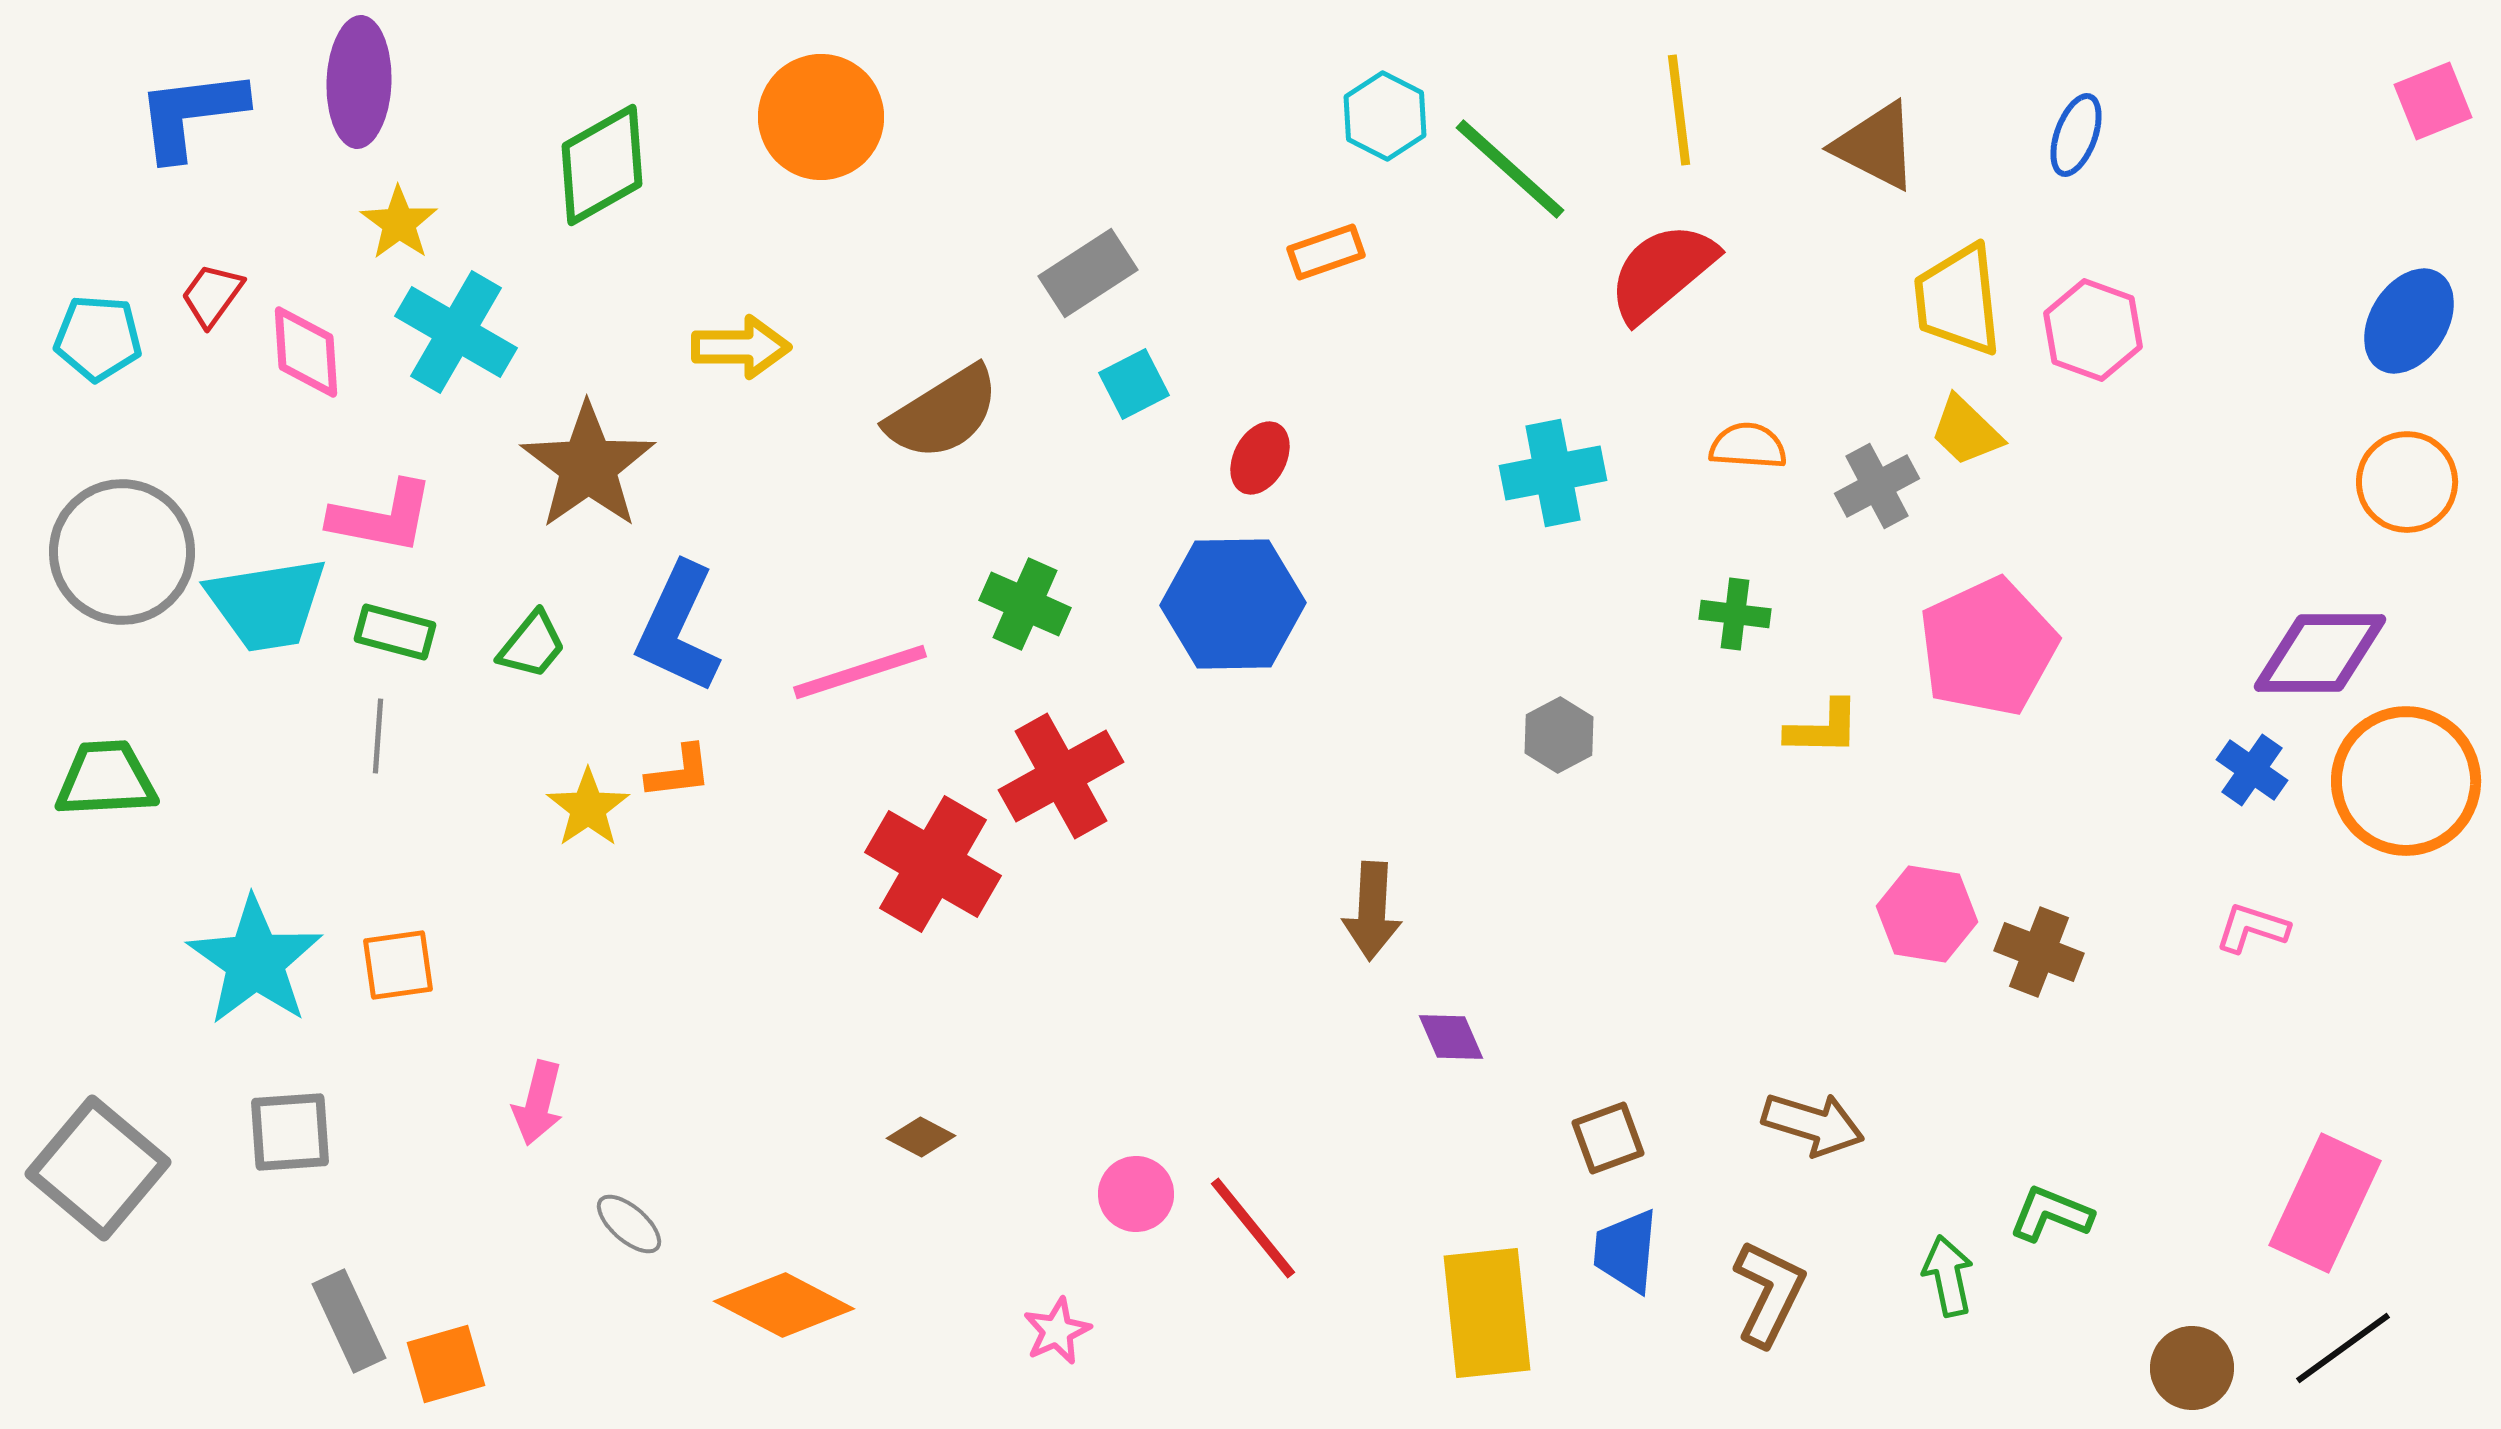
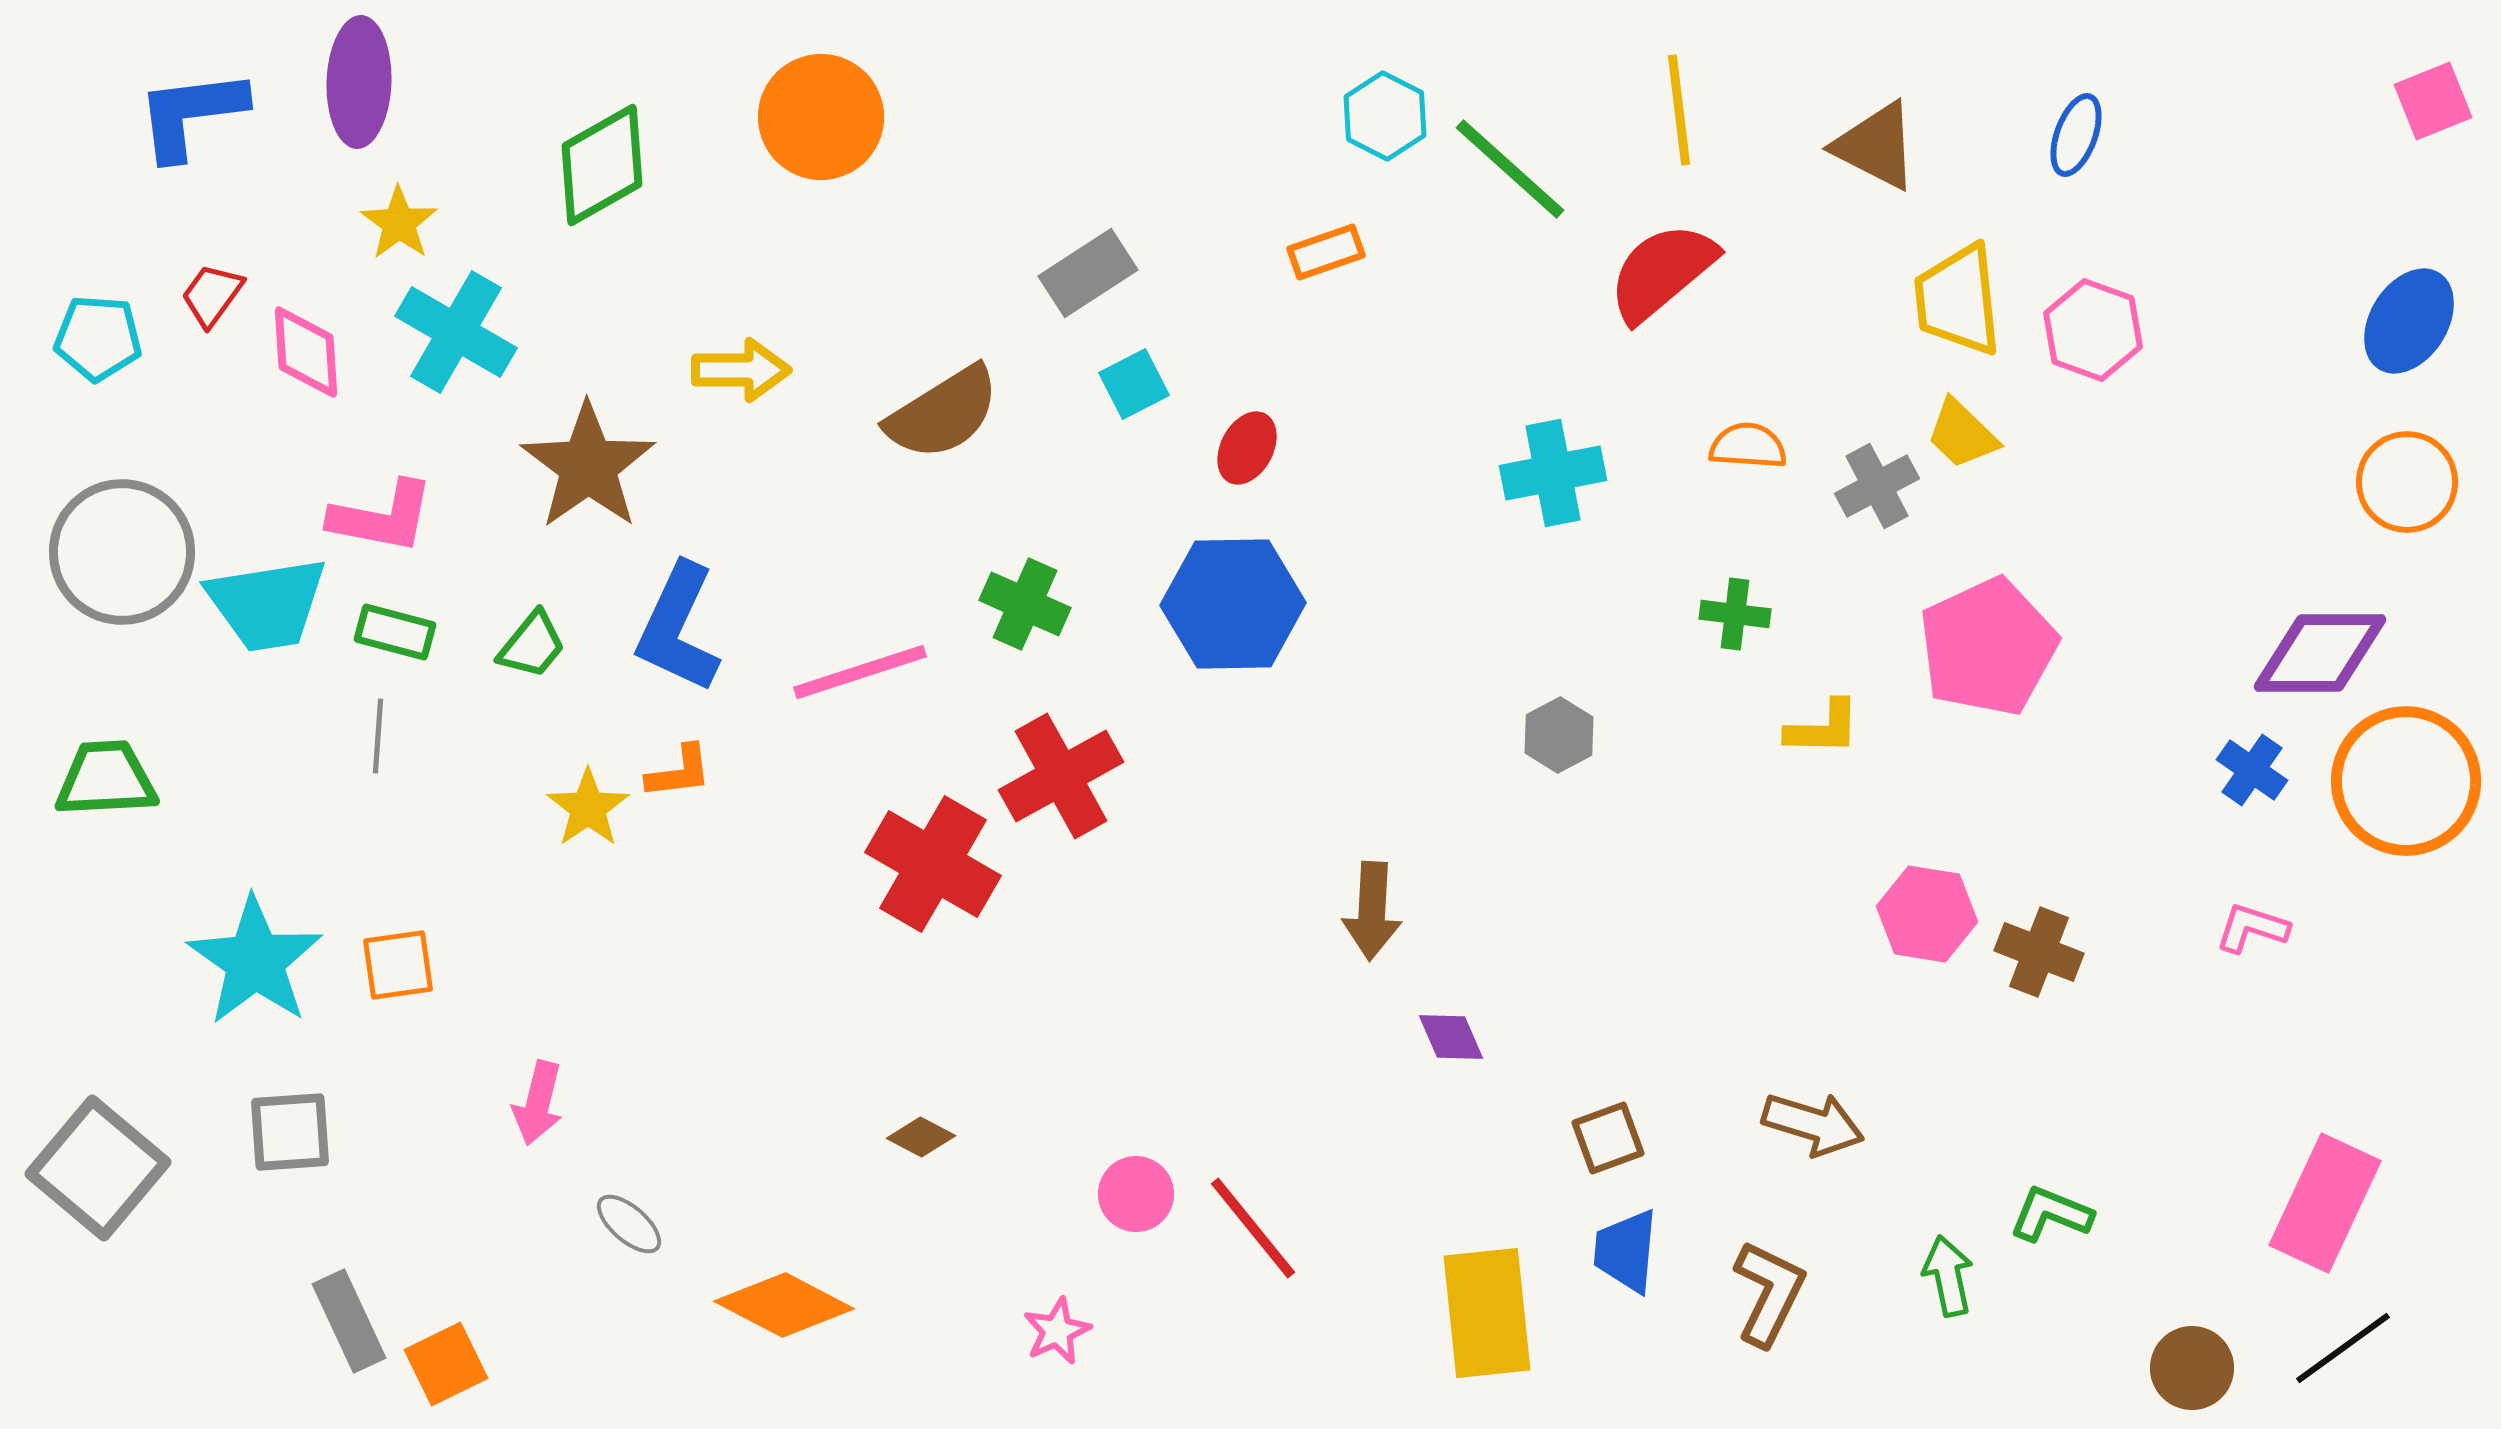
yellow arrow at (741, 347): moved 23 px down
yellow trapezoid at (1966, 431): moved 4 px left, 3 px down
red ellipse at (1260, 458): moved 13 px left, 10 px up
orange square at (446, 1364): rotated 10 degrees counterclockwise
